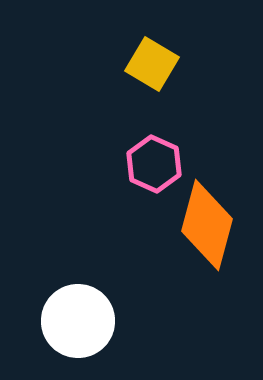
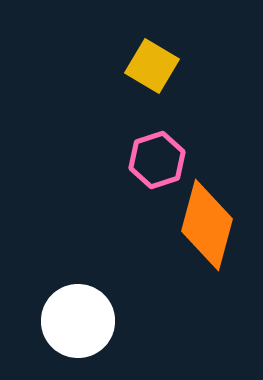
yellow square: moved 2 px down
pink hexagon: moved 3 px right, 4 px up; rotated 18 degrees clockwise
